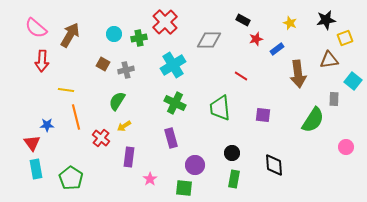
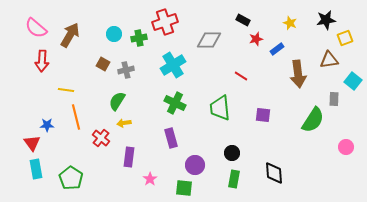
red cross at (165, 22): rotated 25 degrees clockwise
yellow arrow at (124, 126): moved 3 px up; rotated 24 degrees clockwise
black diamond at (274, 165): moved 8 px down
